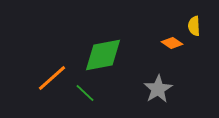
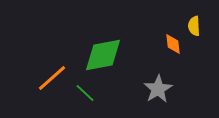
orange diamond: moved 1 px right, 1 px down; rotated 50 degrees clockwise
